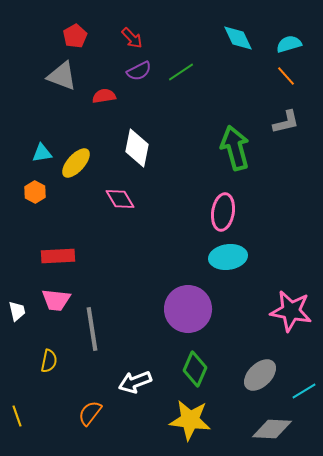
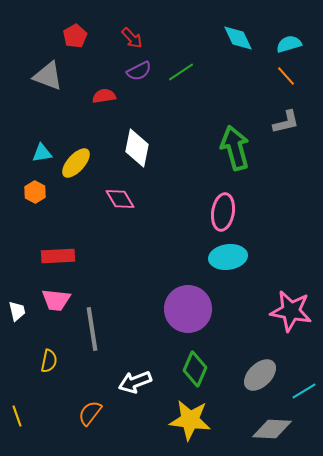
gray triangle: moved 14 px left
